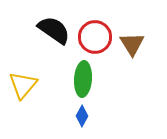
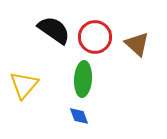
brown triangle: moved 5 px right; rotated 16 degrees counterclockwise
yellow triangle: moved 1 px right
blue diamond: moved 3 px left; rotated 50 degrees counterclockwise
